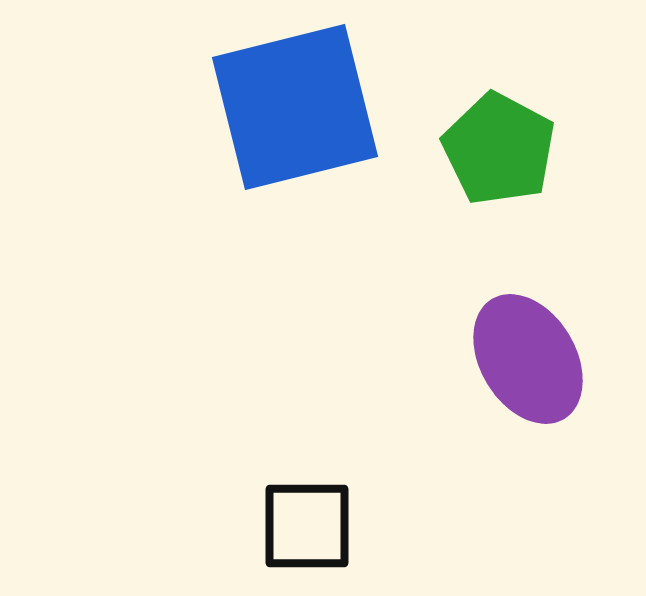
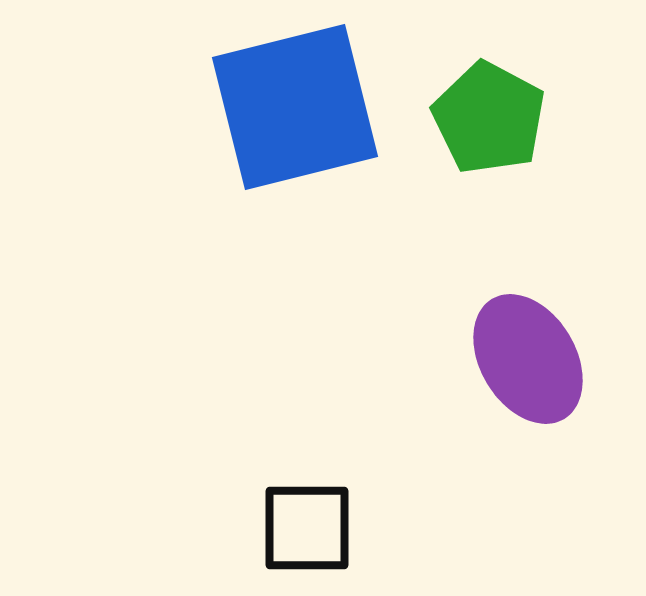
green pentagon: moved 10 px left, 31 px up
black square: moved 2 px down
